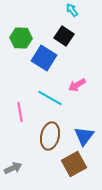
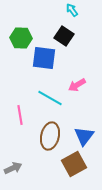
blue square: rotated 25 degrees counterclockwise
pink line: moved 3 px down
